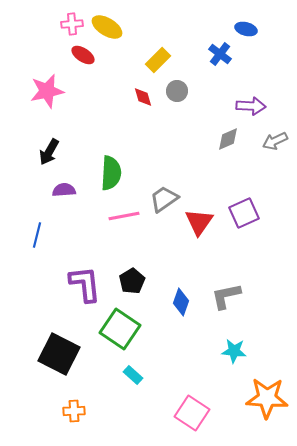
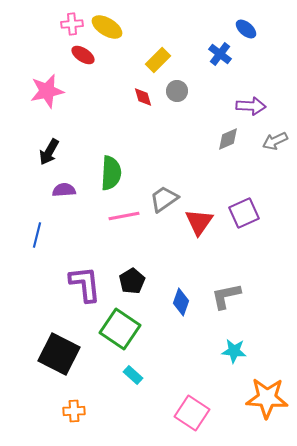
blue ellipse: rotated 25 degrees clockwise
